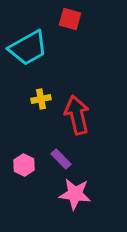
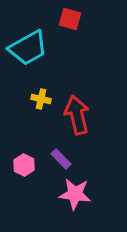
yellow cross: rotated 24 degrees clockwise
